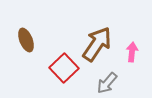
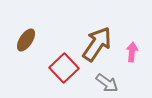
brown ellipse: rotated 55 degrees clockwise
gray arrow: rotated 95 degrees counterclockwise
